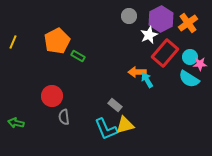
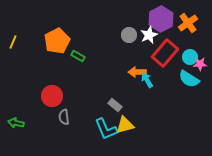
gray circle: moved 19 px down
